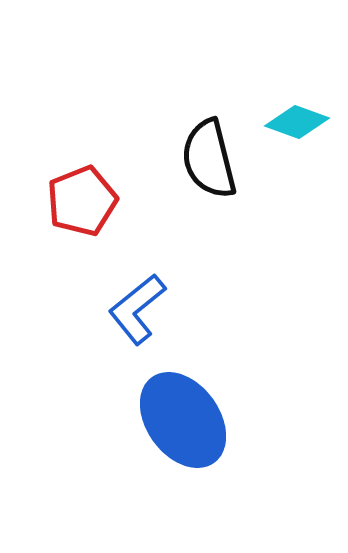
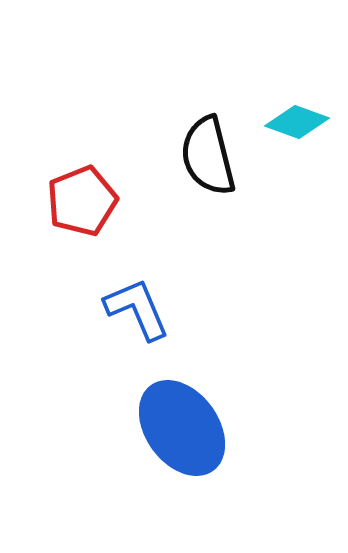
black semicircle: moved 1 px left, 3 px up
blue L-shape: rotated 106 degrees clockwise
blue ellipse: moved 1 px left, 8 px down
